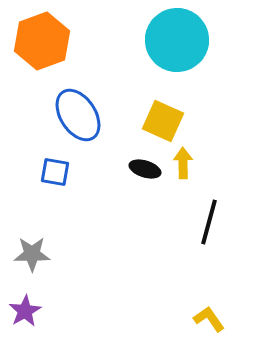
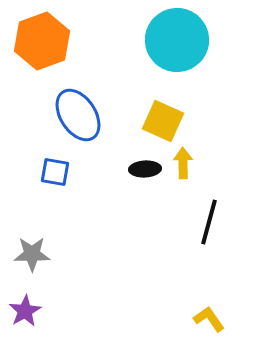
black ellipse: rotated 20 degrees counterclockwise
